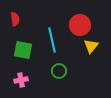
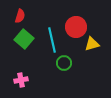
red semicircle: moved 5 px right, 3 px up; rotated 24 degrees clockwise
red circle: moved 4 px left, 2 px down
yellow triangle: moved 1 px right, 2 px up; rotated 35 degrees clockwise
green square: moved 1 px right, 11 px up; rotated 30 degrees clockwise
green circle: moved 5 px right, 8 px up
